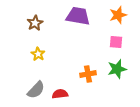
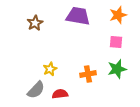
yellow star: moved 12 px right, 15 px down; rotated 16 degrees clockwise
